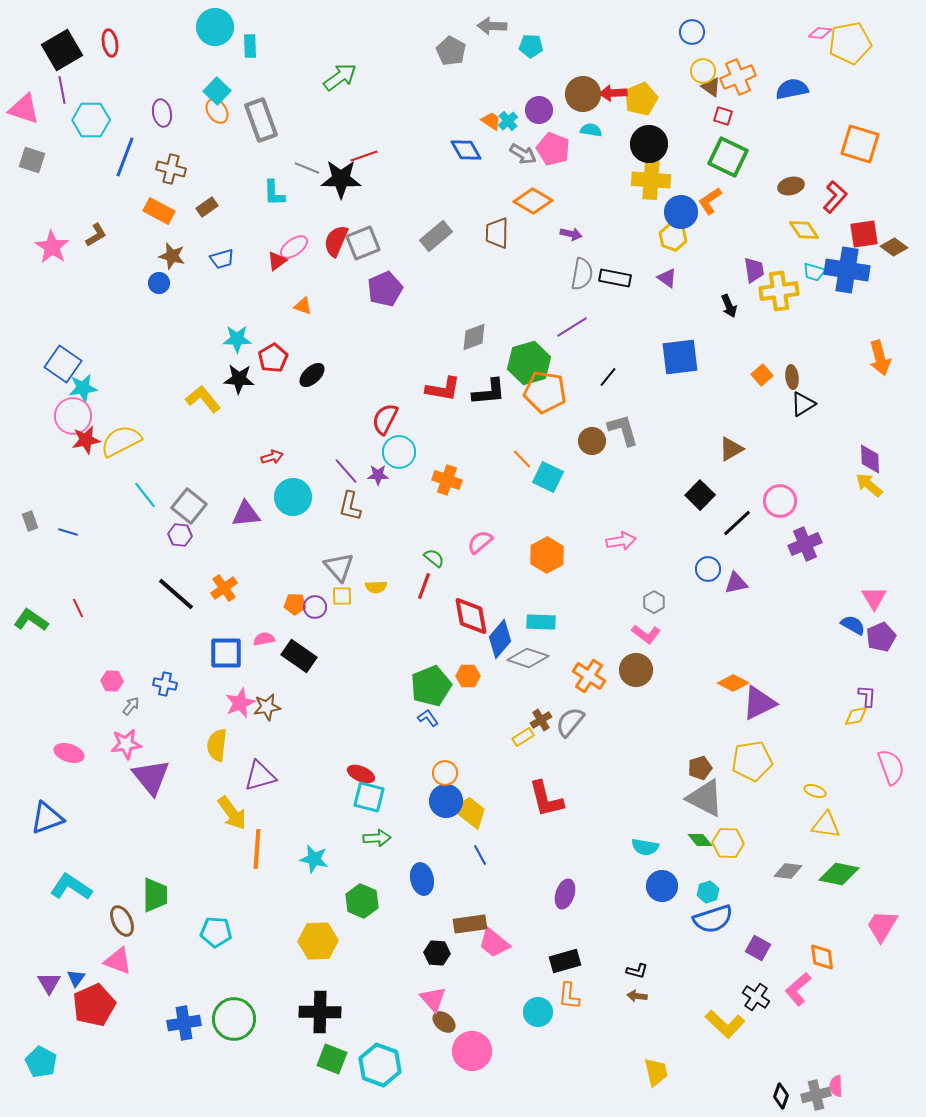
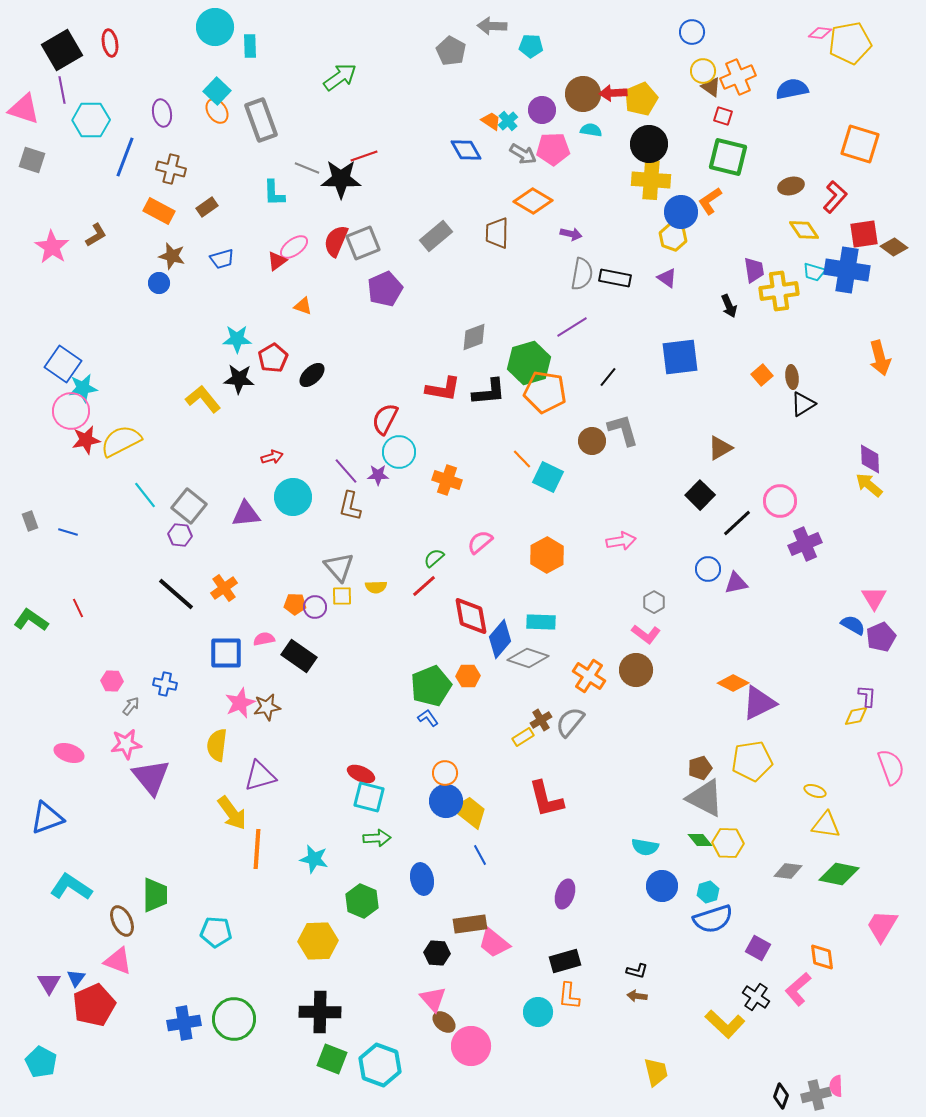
purple circle at (539, 110): moved 3 px right
pink pentagon at (553, 149): rotated 24 degrees counterclockwise
green square at (728, 157): rotated 12 degrees counterclockwise
pink circle at (73, 416): moved 2 px left, 5 px up
brown triangle at (731, 449): moved 11 px left, 1 px up
green semicircle at (434, 558): rotated 80 degrees counterclockwise
red line at (424, 586): rotated 28 degrees clockwise
pink circle at (472, 1051): moved 1 px left, 5 px up
